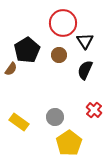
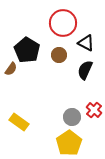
black triangle: moved 1 px right, 2 px down; rotated 30 degrees counterclockwise
black pentagon: rotated 10 degrees counterclockwise
gray circle: moved 17 px right
